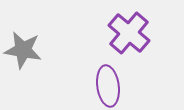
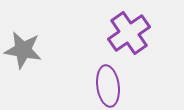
purple cross: rotated 15 degrees clockwise
